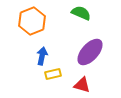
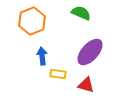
blue arrow: rotated 18 degrees counterclockwise
yellow rectangle: moved 5 px right; rotated 21 degrees clockwise
red triangle: moved 4 px right
